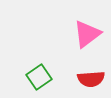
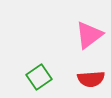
pink triangle: moved 2 px right, 1 px down
